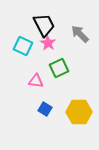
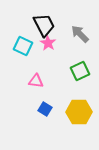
green square: moved 21 px right, 3 px down
